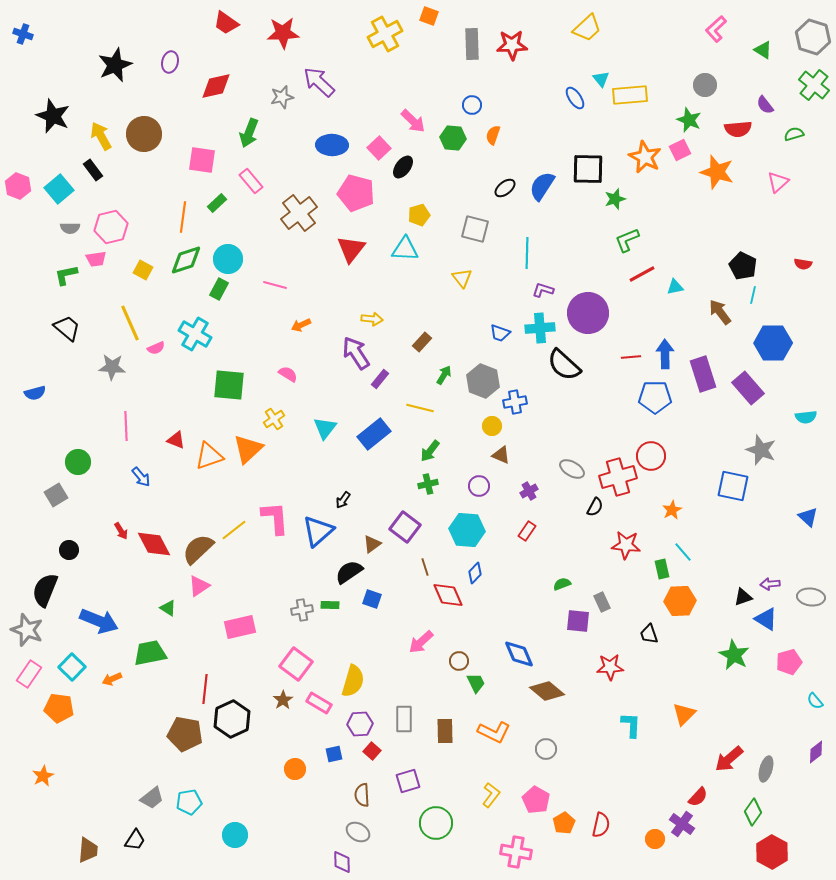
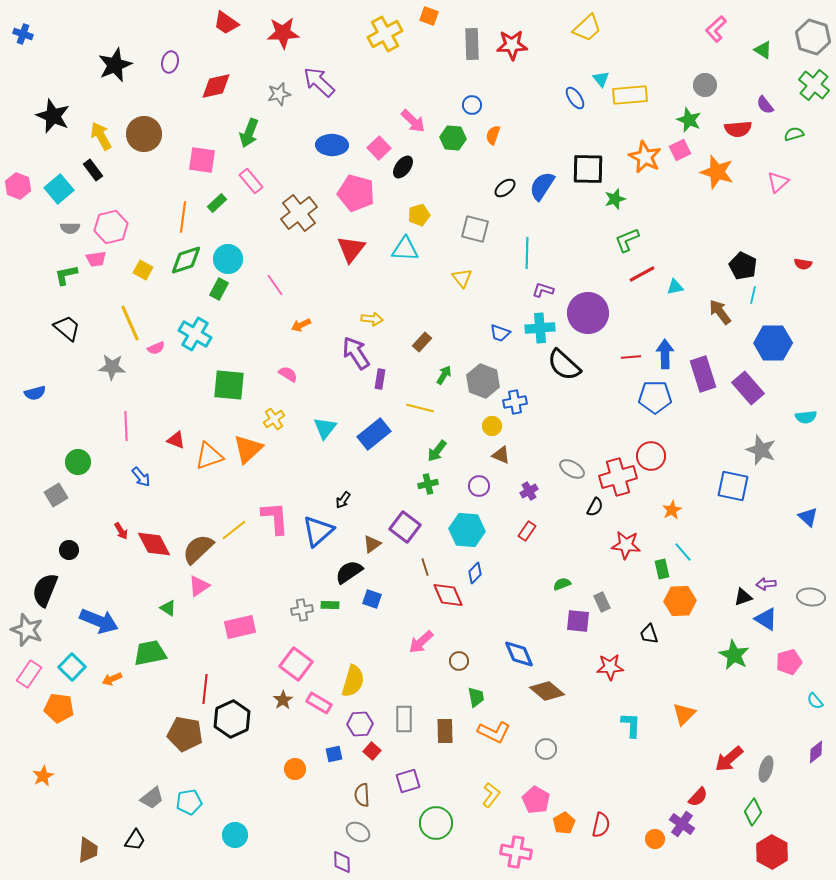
gray star at (282, 97): moved 3 px left, 3 px up
pink line at (275, 285): rotated 40 degrees clockwise
purple rectangle at (380, 379): rotated 30 degrees counterclockwise
green arrow at (430, 451): moved 7 px right
purple arrow at (770, 584): moved 4 px left
green trapezoid at (476, 683): moved 14 px down; rotated 15 degrees clockwise
